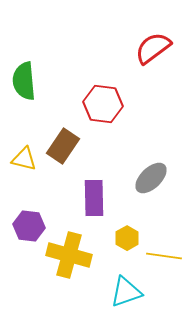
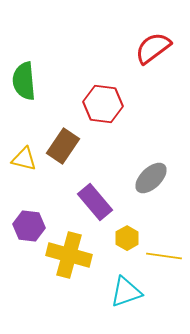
purple rectangle: moved 1 px right, 4 px down; rotated 39 degrees counterclockwise
